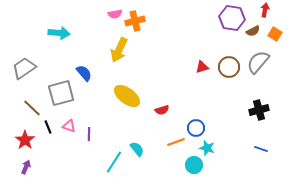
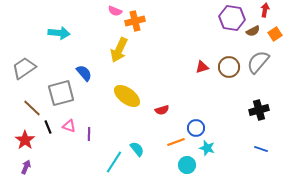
pink semicircle: moved 3 px up; rotated 32 degrees clockwise
orange square: rotated 24 degrees clockwise
cyan circle: moved 7 px left
